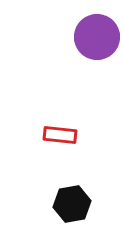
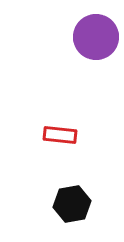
purple circle: moved 1 px left
